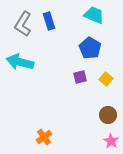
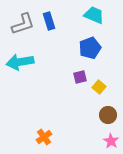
gray L-shape: rotated 140 degrees counterclockwise
blue pentagon: rotated 20 degrees clockwise
cyan arrow: rotated 24 degrees counterclockwise
yellow square: moved 7 px left, 8 px down
